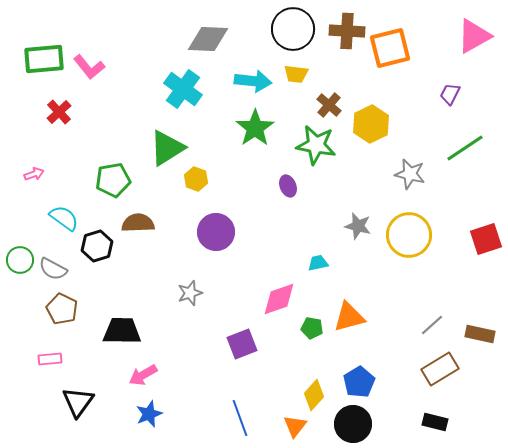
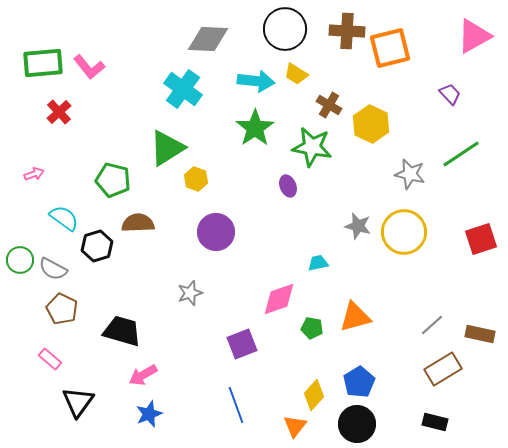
black circle at (293, 29): moved 8 px left
green rectangle at (44, 59): moved 1 px left, 4 px down
yellow trapezoid at (296, 74): rotated 25 degrees clockwise
cyan arrow at (253, 81): moved 3 px right
purple trapezoid at (450, 94): rotated 110 degrees clockwise
brown cross at (329, 105): rotated 10 degrees counterclockwise
yellow hexagon at (371, 124): rotated 9 degrees counterclockwise
green star at (316, 145): moved 4 px left, 2 px down
green line at (465, 148): moved 4 px left, 6 px down
green pentagon at (113, 180): rotated 24 degrees clockwise
yellow circle at (409, 235): moved 5 px left, 3 px up
red square at (486, 239): moved 5 px left
orange triangle at (349, 317): moved 6 px right
black trapezoid at (122, 331): rotated 15 degrees clockwise
pink rectangle at (50, 359): rotated 45 degrees clockwise
brown rectangle at (440, 369): moved 3 px right
blue line at (240, 418): moved 4 px left, 13 px up
black circle at (353, 424): moved 4 px right
